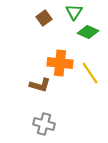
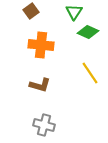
brown square: moved 13 px left, 7 px up
orange cross: moved 19 px left, 18 px up
gray cross: moved 1 px down
